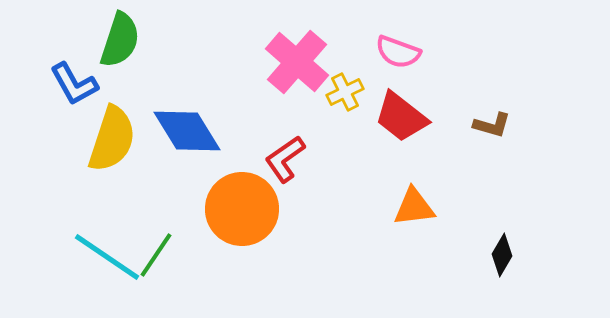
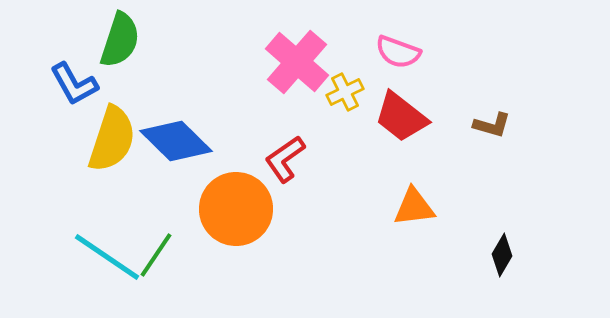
blue diamond: moved 11 px left, 10 px down; rotated 14 degrees counterclockwise
orange circle: moved 6 px left
